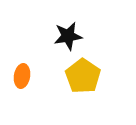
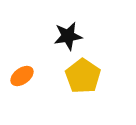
orange ellipse: rotated 45 degrees clockwise
